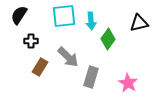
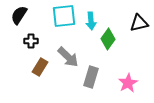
pink star: rotated 12 degrees clockwise
